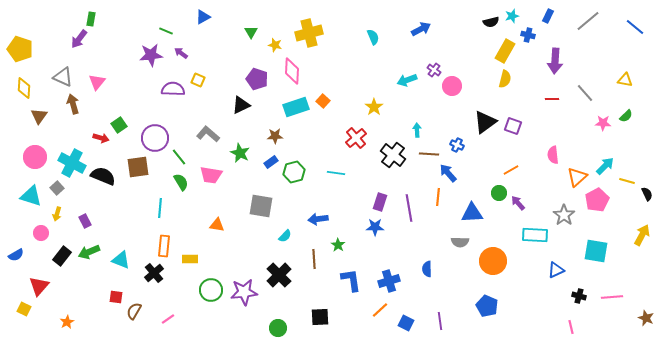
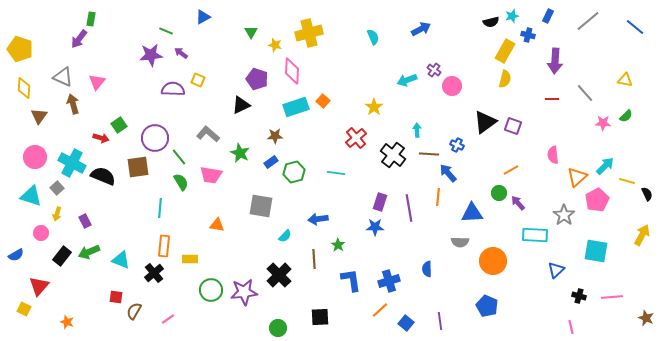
blue triangle at (556, 270): rotated 18 degrees counterclockwise
orange star at (67, 322): rotated 24 degrees counterclockwise
blue square at (406, 323): rotated 14 degrees clockwise
